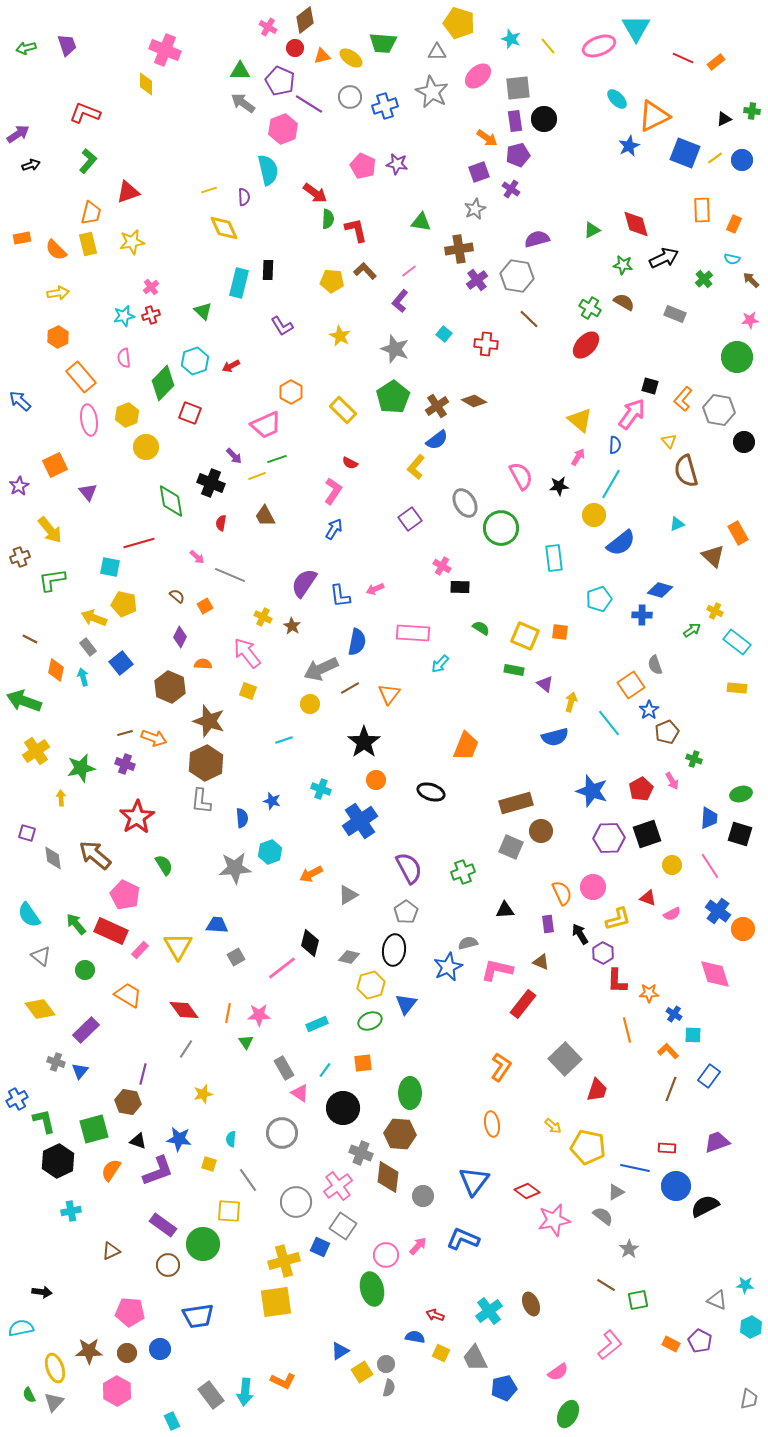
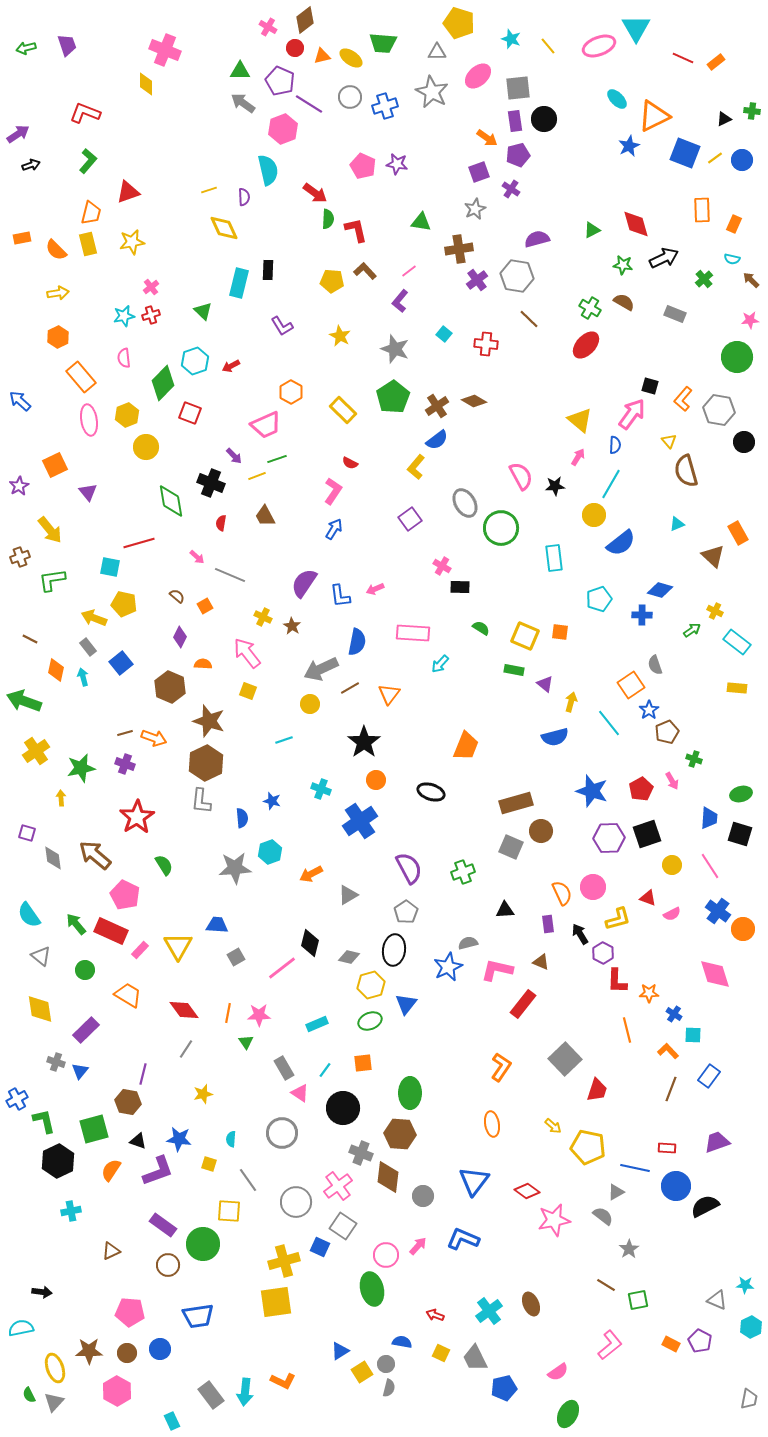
black star at (559, 486): moved 4 px left
yellow diamond at (40, 1009): rotated 28 degrees clockwise
blue semicircle at (415, 1337): moved 13 px left, 5 px down
